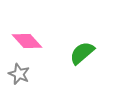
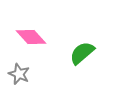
pink diamond: moved 4 px right, 4 px up
